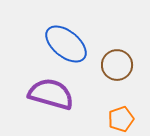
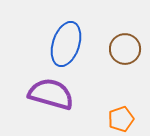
blue ellipse: rotated 69 degrees clockwise
brown circle: moved 8 px right, 16 px up
